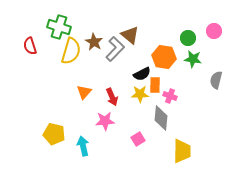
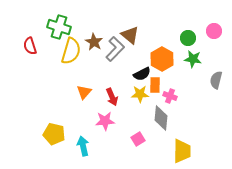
orange hexagon: moved 2 px left, 2 px down; rotated 20 degrees clockwise
